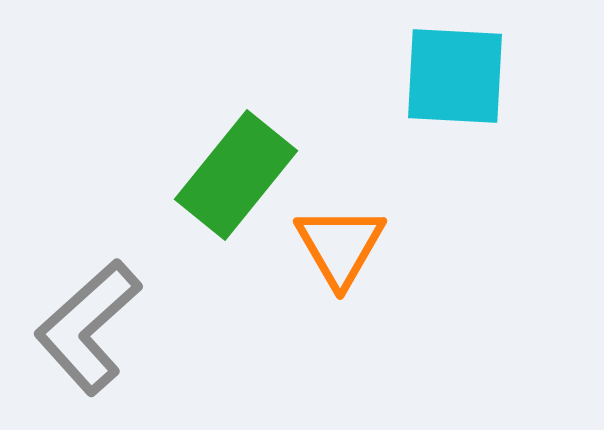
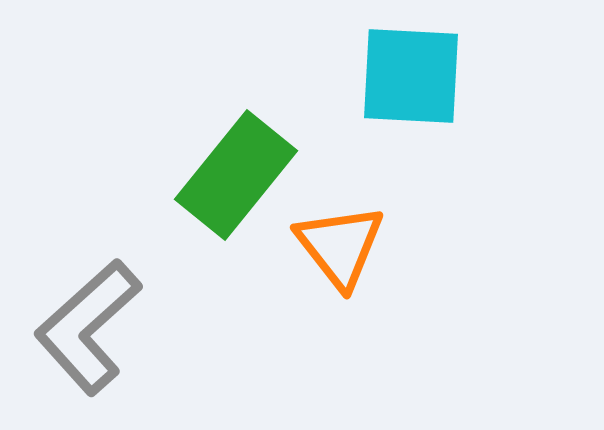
cyan square: moved 44 px left
orange triangle: rotated 8 degrees counterclockwise
